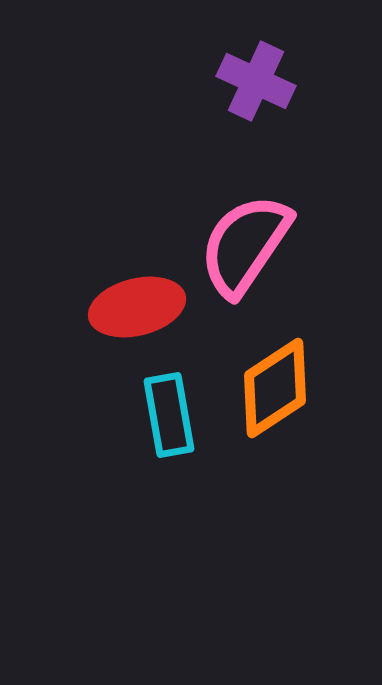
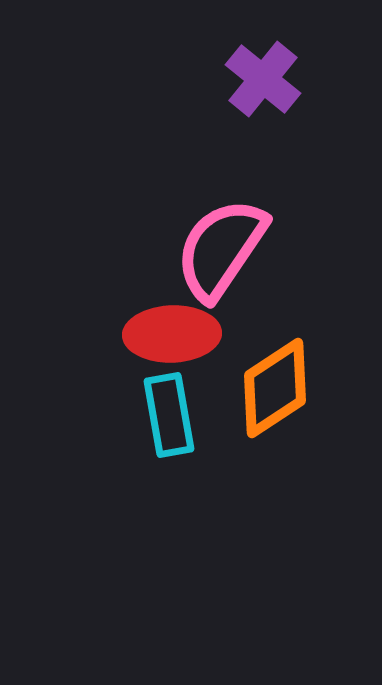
purple cross: moved 7 px right, 2 px up; rotated 14 degrees clockwise
pink semicircle: moved 24 px left, 4 px down
red ellipse: moved 35 px right, 27 px down; rotated 12 degrees clockwise
